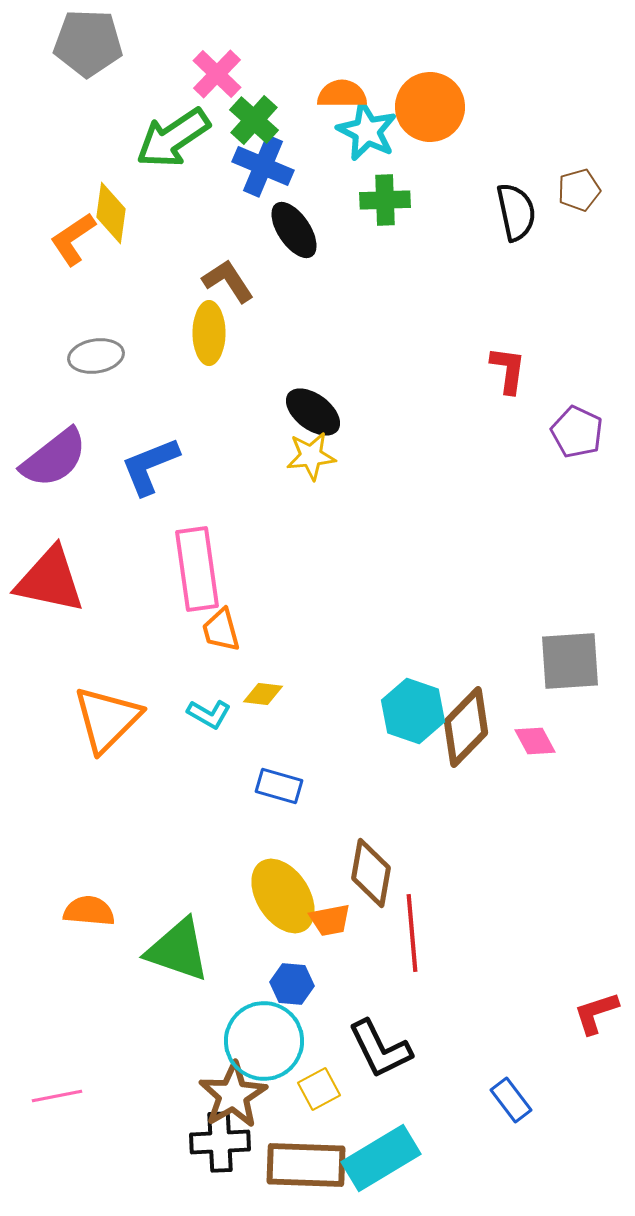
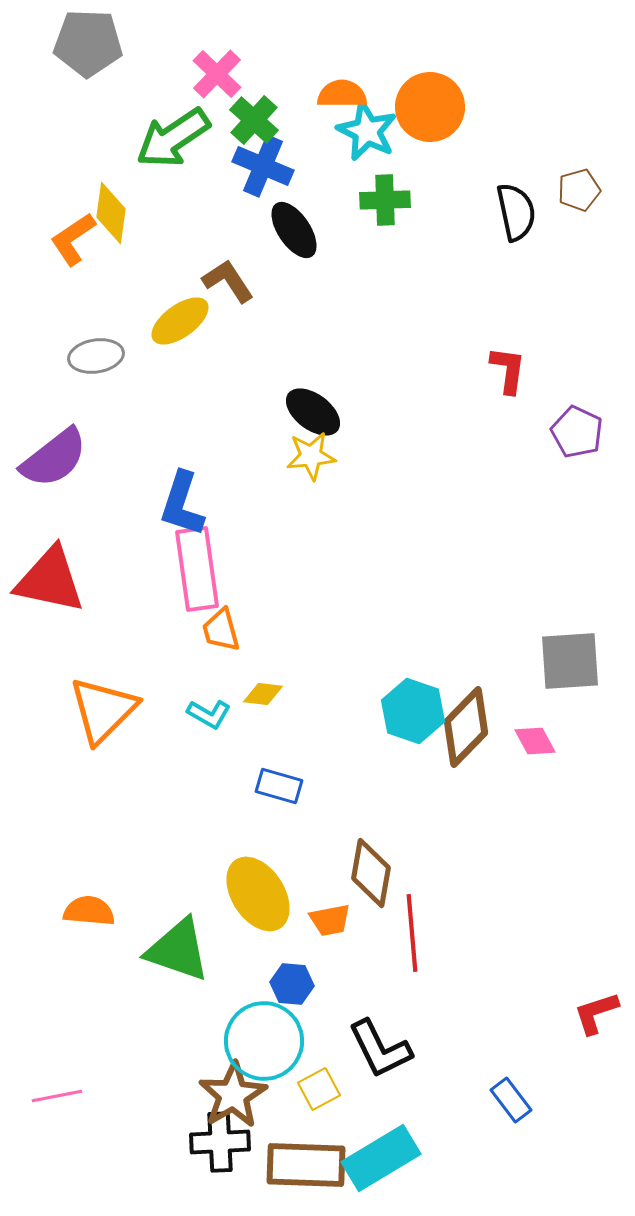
yellow ellipse at (209, 333): moved 29 px left, 12 px up; rotated 54 degrees clockwise
blue L-shape at (150, 466): moved 32 px right, 38 px down; rotated 50 degrees counterclockwise
orange triangle at (107, 719): moved 4 px left, 9 px up
yellow ellipse at (283, 896): moved 25 px left, 2 px up
